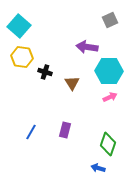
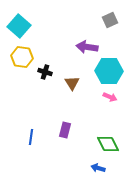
pink arrow: rotated 48 degrees clockwise
blue line: moved 5 px down; rotated 21 degrees counterclockwise
green diamond: rotated 45 degrees counterclockwise
